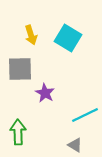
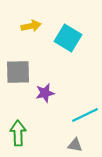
yellow arrow: moved 9 px up; rotated 84 degrees counterclockwise
gray square: moved 2 px left, 3 px down
purple star: rotated 30 degrees clockwise
green arrow: moved 1 px down
gray triangle: rotated 21 degrees counterclockwise
